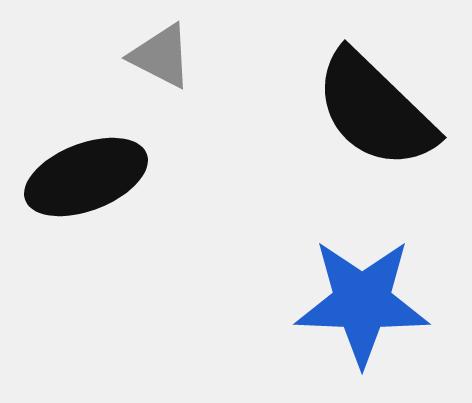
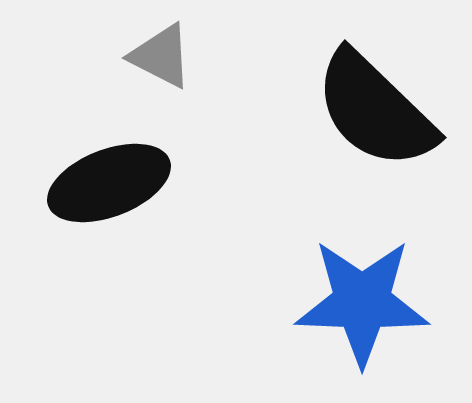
black ellipse: moved 23 px right, 6 px down
